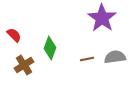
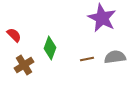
purple star: rotated 8 degrees counterclockwise
